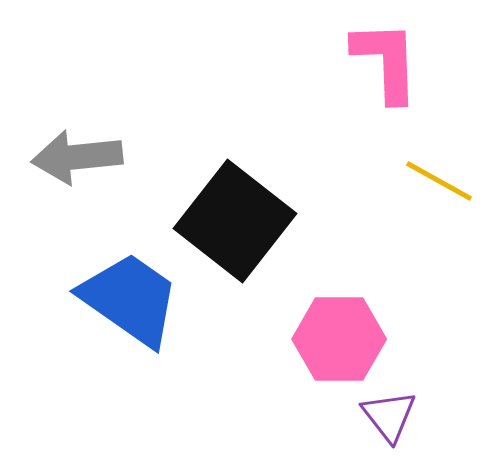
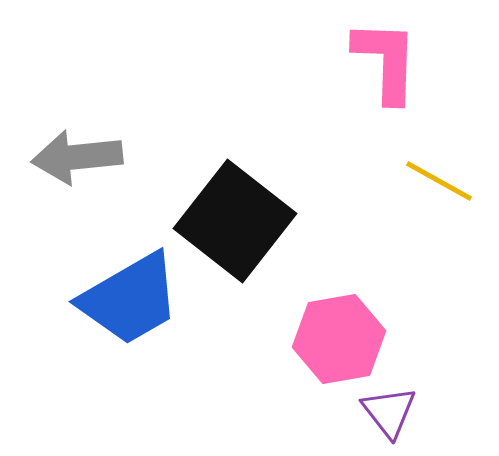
pink L-shape: rotated 4 degrees clockwise
blue trapezoid: rotated 115 degrees clockwise
pink hexagon: rotated 10 degrees counterclockwise
purple triangle: moved 4 px up
